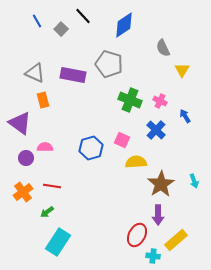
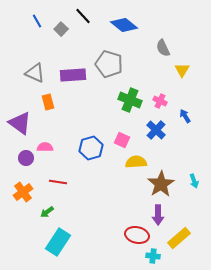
blue diamond: rotated 72 degrees clockwise
purple rectangle: rotated 15 degrees counterclockwise
orange rectangle: moved 5 px right, 2 px down
red line: moved 6 px right, 4 px up
red ellipse: rotated 75 degrees clockwise
yellow rectangle: moved 3 px right, 2 px up
